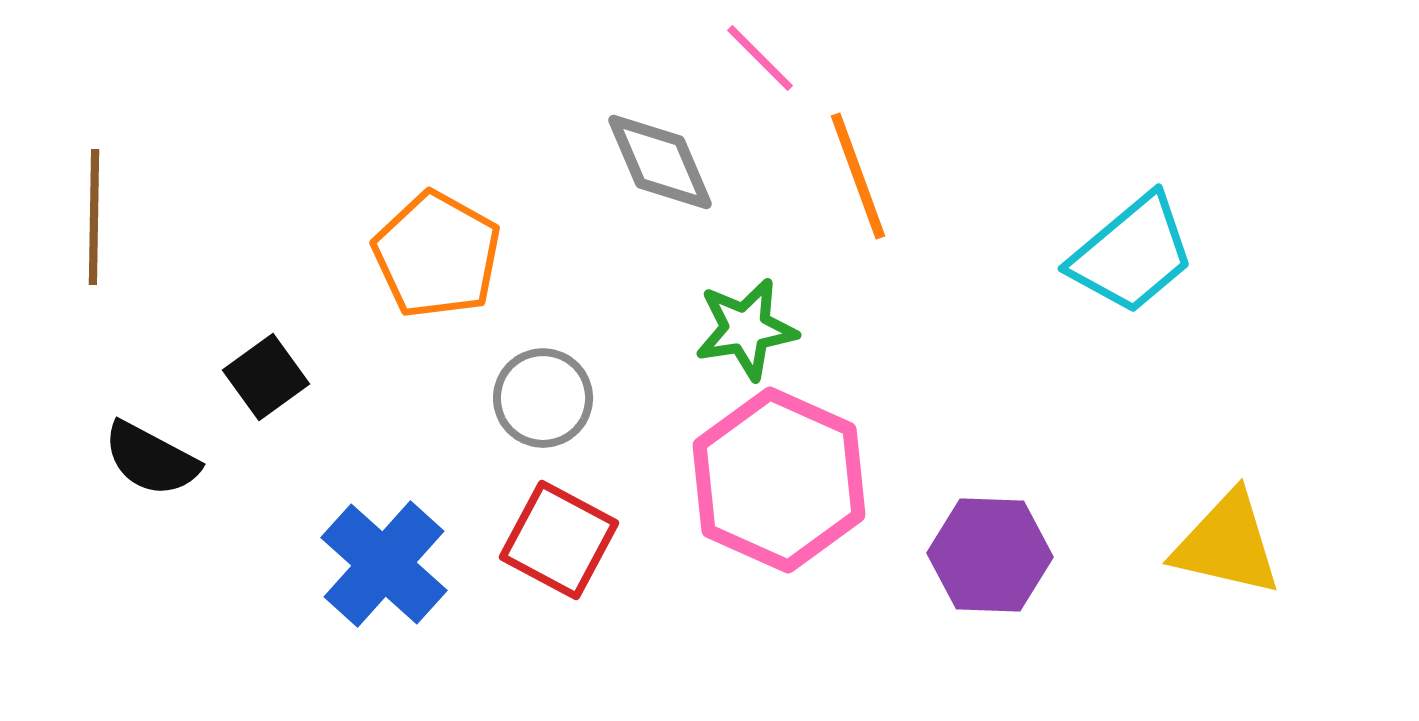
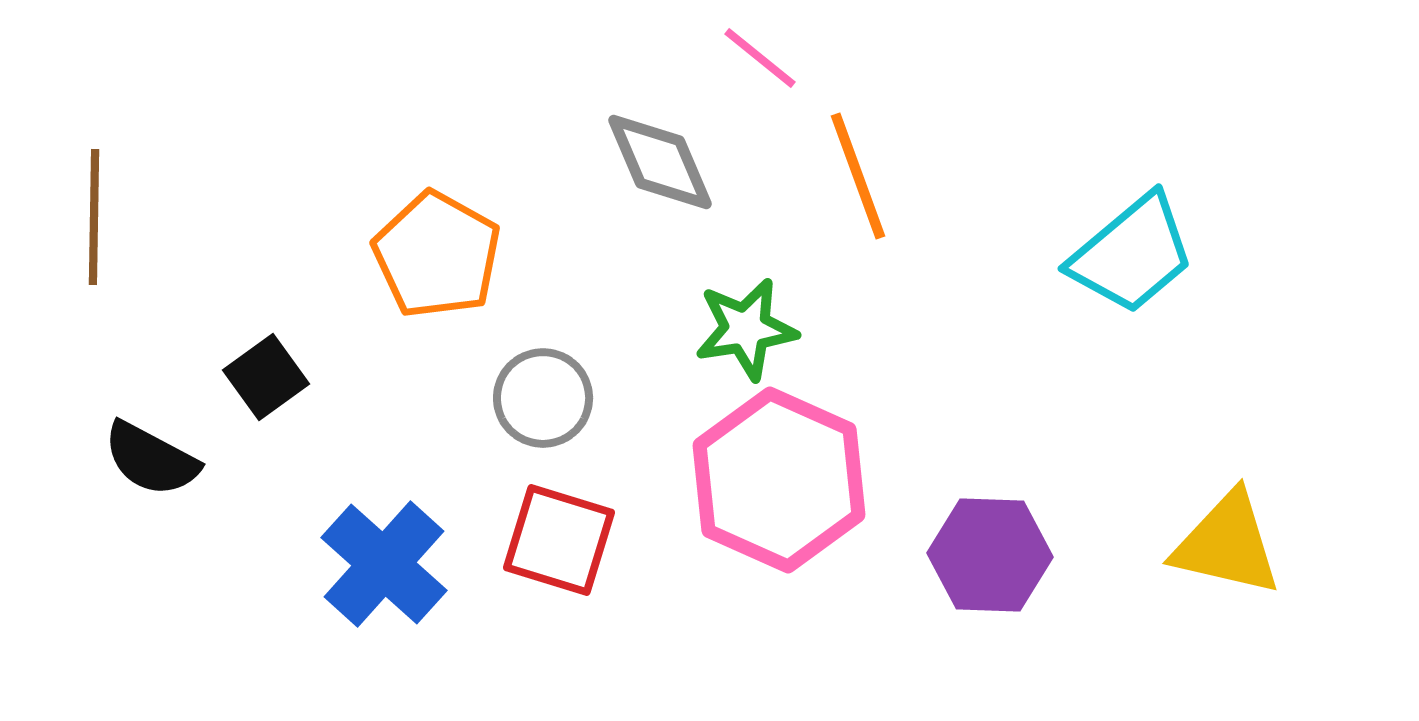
pink line: rotated 6 degrees counterclockwise
red square: rotated 11 degrees counterclockwise
